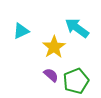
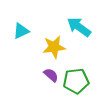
cyan arrow: moved 2 px right, 1 px up
yellow star: rotated 25 degrees clockwise
green pentagon: rotated 15 degrees clockwise
